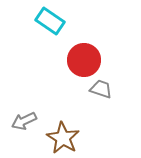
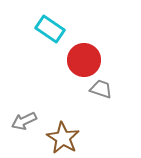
cyan rectangle: moved 8 px down
